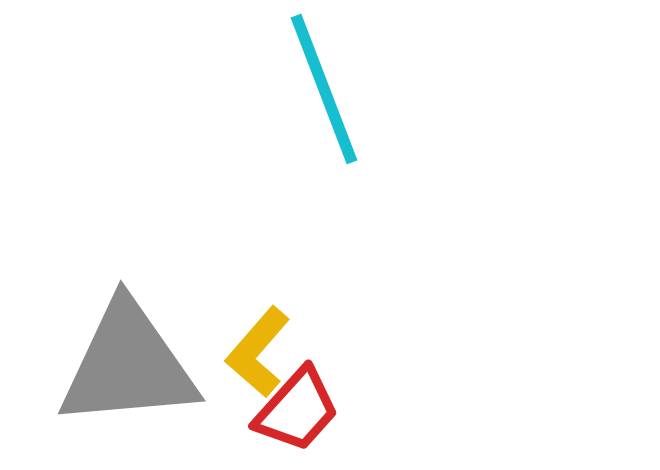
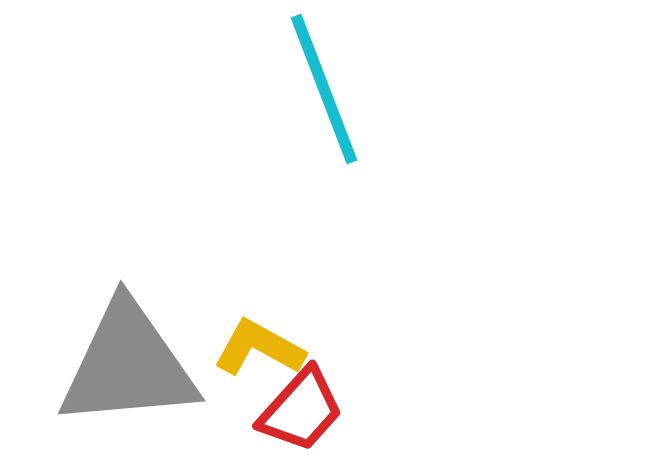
yellow L-shape: moved 1 px right, 4 px up; rotated 78 degrees clockwise
red trapezoid: moved 4 px right
